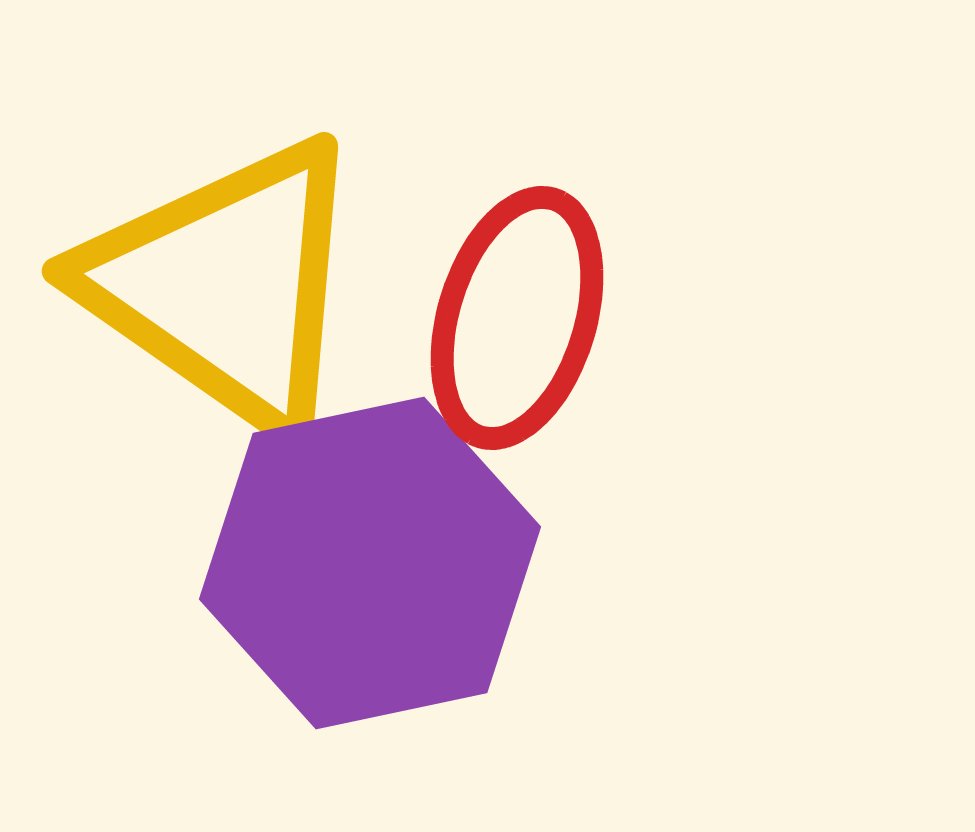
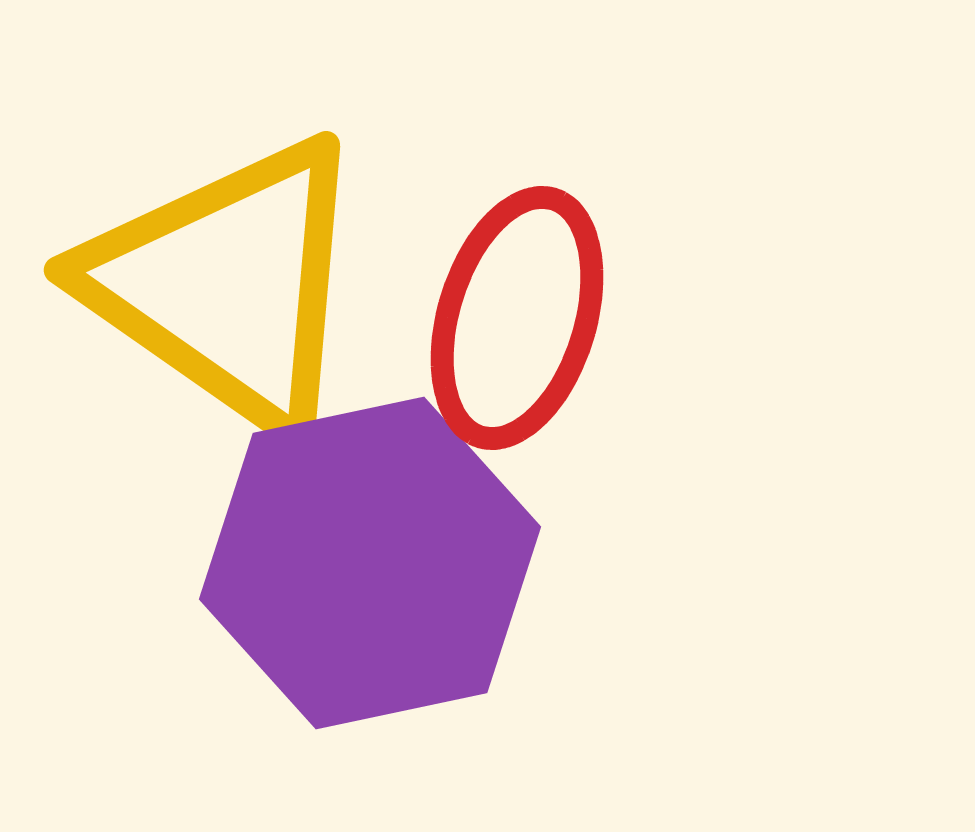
yellow triangle: moved 2 px right, 1 px up
